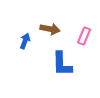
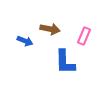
blue arrow: rotated 91 degrees clockwise
blue L-shape: moved 3 px right, 2 px up
